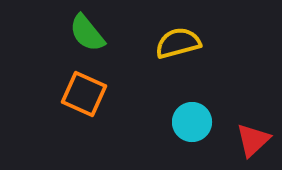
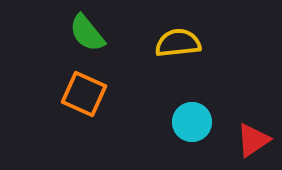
yellow semicircle: rotated 9 degrees clockwise
red triangle: rotated 9 degrees clockwise
